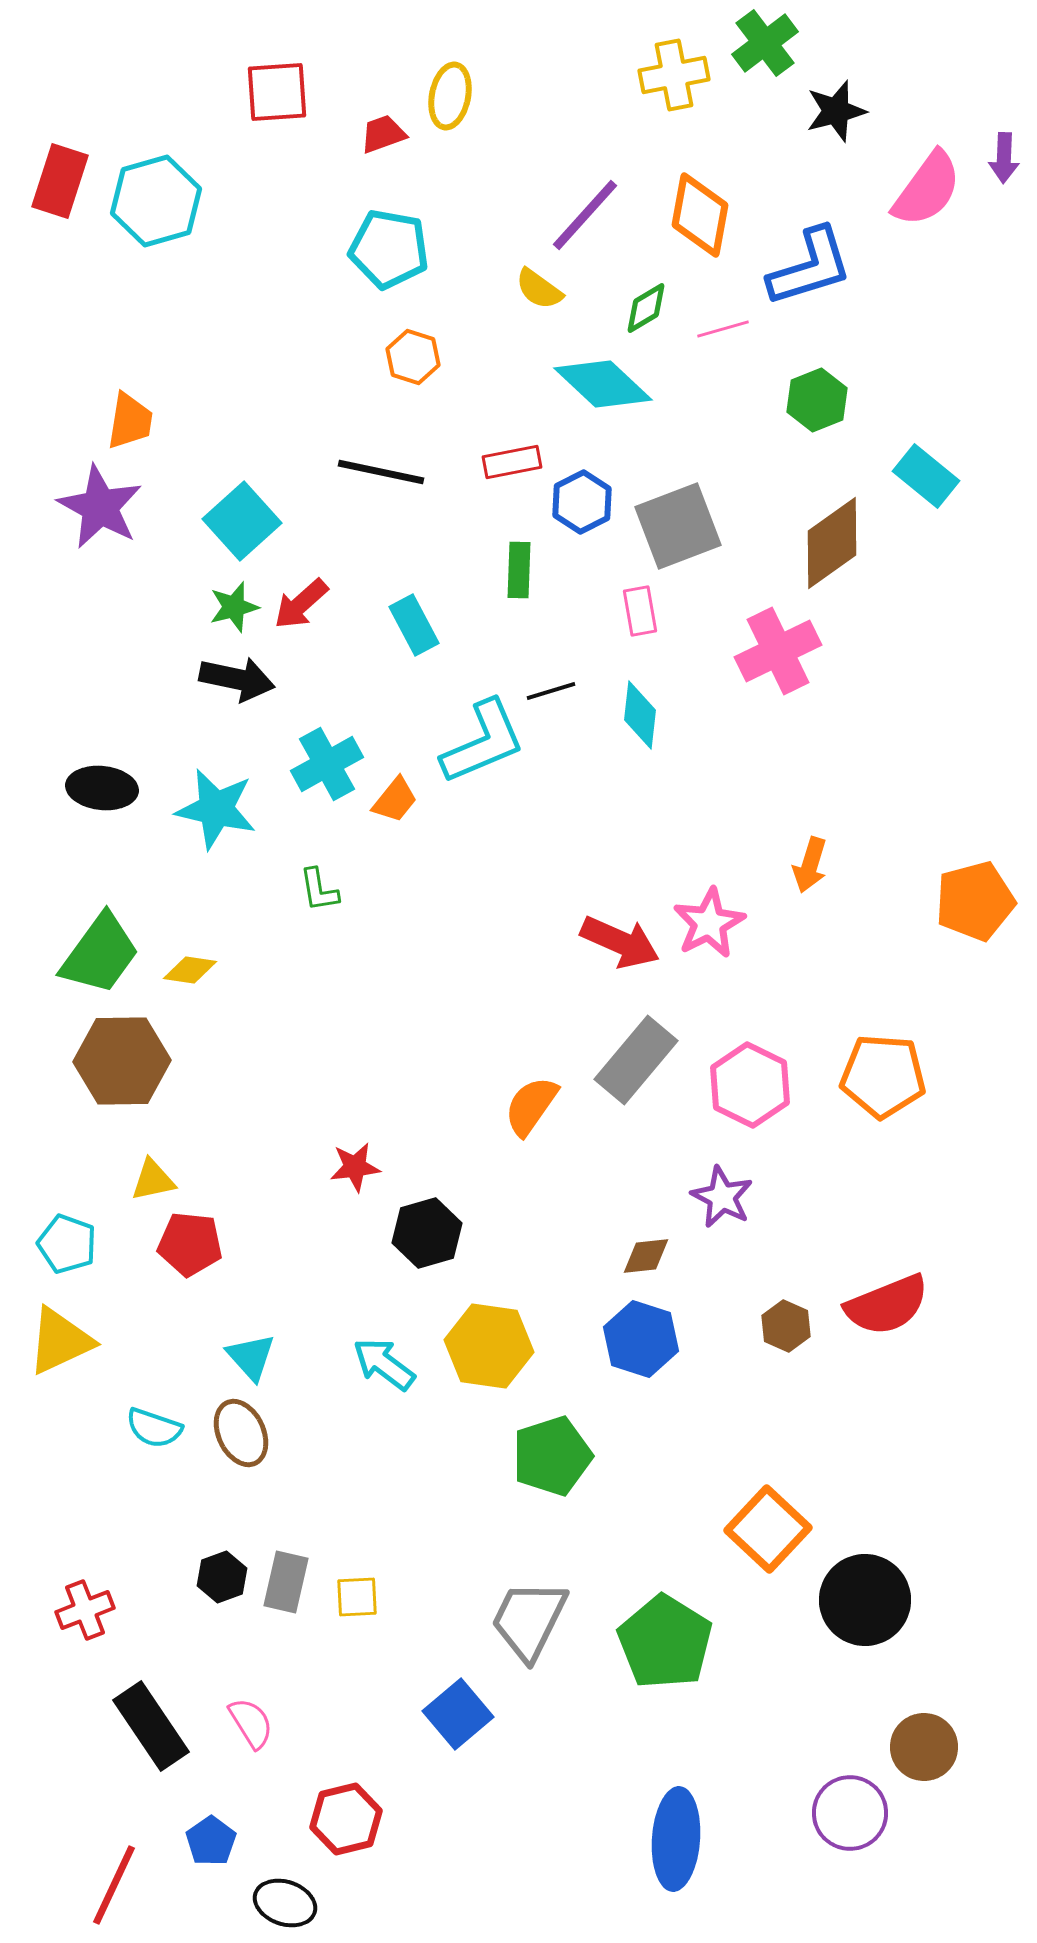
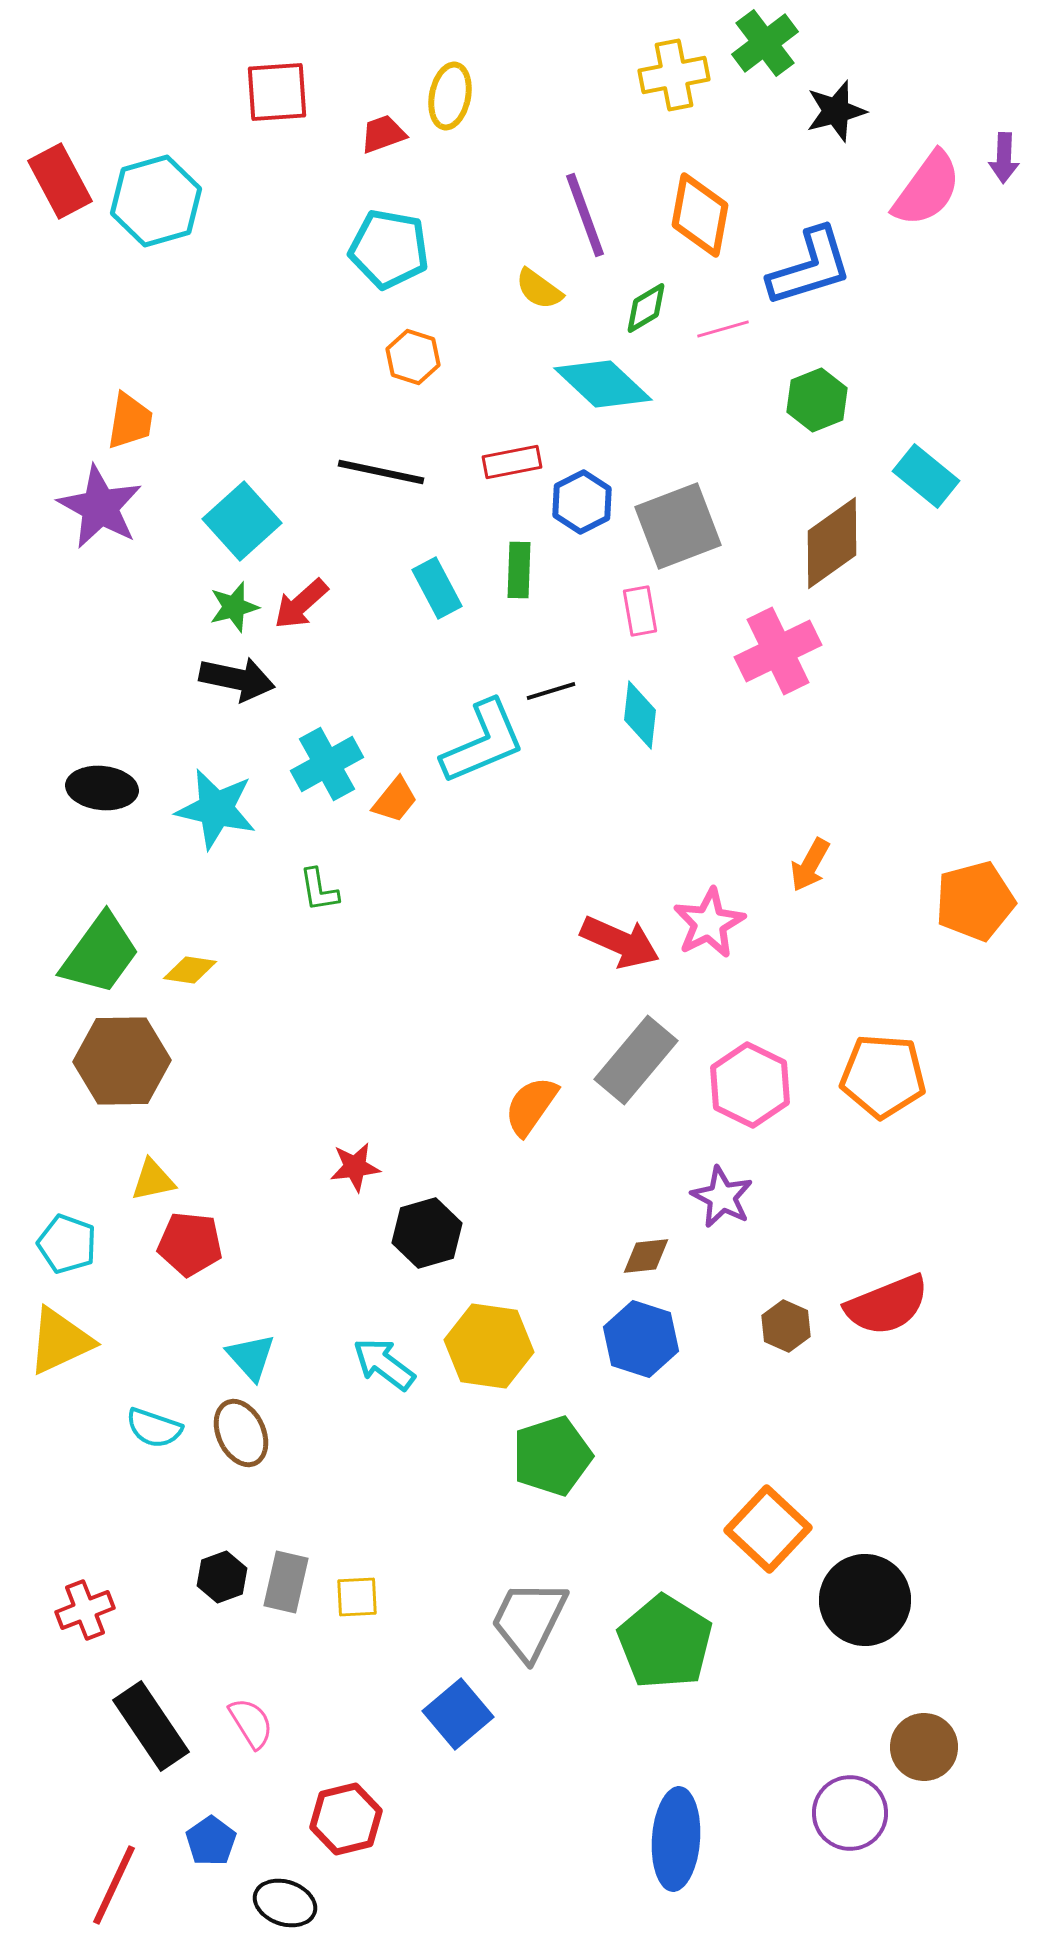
red rectangle at (60, 181): rotated 46 degrees counterclockwise
purple line at (585, 215): rotated 62 degrees counterclockwise
cyan rectangle at (414, 625): moved 23 px right, 37 px up
orange arrow at (810, 865): rotated 12 degrees clockwise
